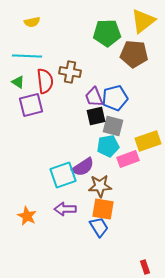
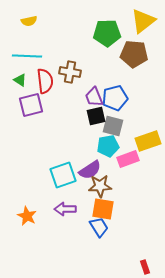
yellow semicircle: moved 3 px left, 1 px up
green triangle: moved 2 px right, 2 px up
purple semicircle: moved 7 px right, 3 px down
